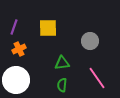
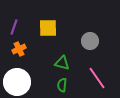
green triangle: rotated 21 degrees clockwise
white circle: moved 1 px right, 2 px down
